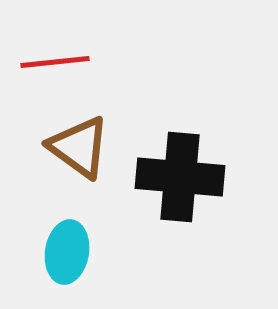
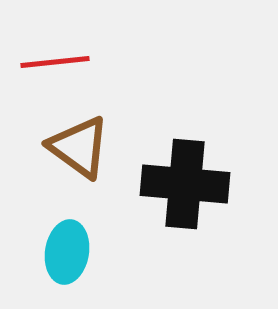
black cross: moved 5 px right, 7 px down
